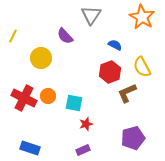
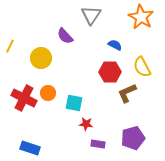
orange star: moved 1 px left
yellow line: moved 3 px left, 10 px down
red hexagon: rotated 20 degrees clockwise
orange circle: moved 3 px up
red star: rotated 24 degrees clockwise
purple rectangle: moved 15 px right, 6 px up; rotated 32 degrees clockwise
